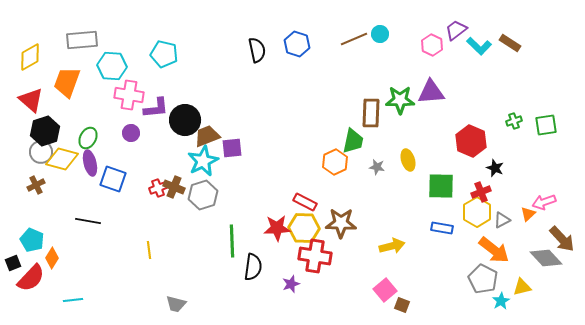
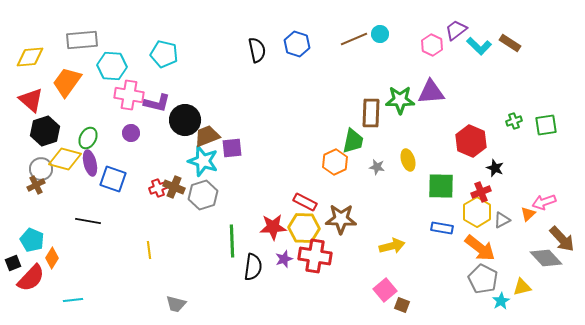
yellow diamond at (30, 57): rotated 24 degrees clockwise
orange trapezoid at (67, 82): rotated 16 degrees clockwise
purple L-shape at (156, 108): moved 1 px right, 5 px up; rotated 20 degrees clockwise
gray circle at (41, 152): moved 17 px down
yellow diamond at (62, 159): moved 3 px right
cyan star at (203, 161): rotated 28 degrees counterclockwise
brown star at (341, 223): moved 4 px up
red star at (277, 228): moved 4 px left, 1 px up
orange arrow at (494, 250): moved 14 px left, 2 px up
purple star at (291, 284): moved 7 px left, 25 px up
